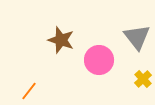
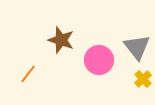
gray triangle: moved 10 px down
orange line: moved 1 px left, 17 px up
